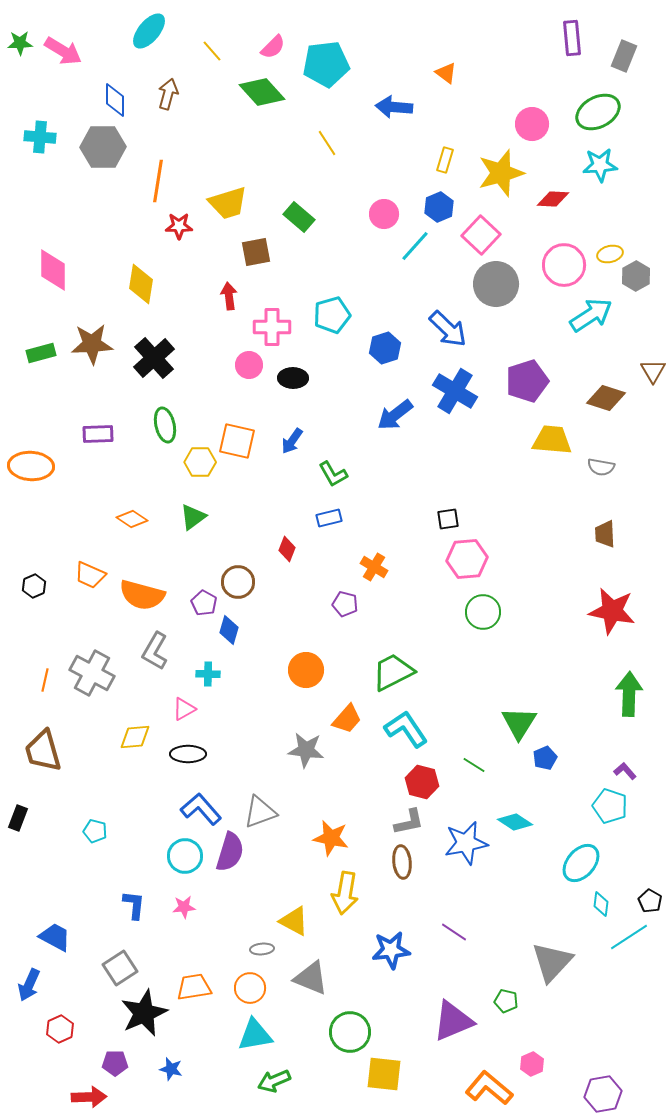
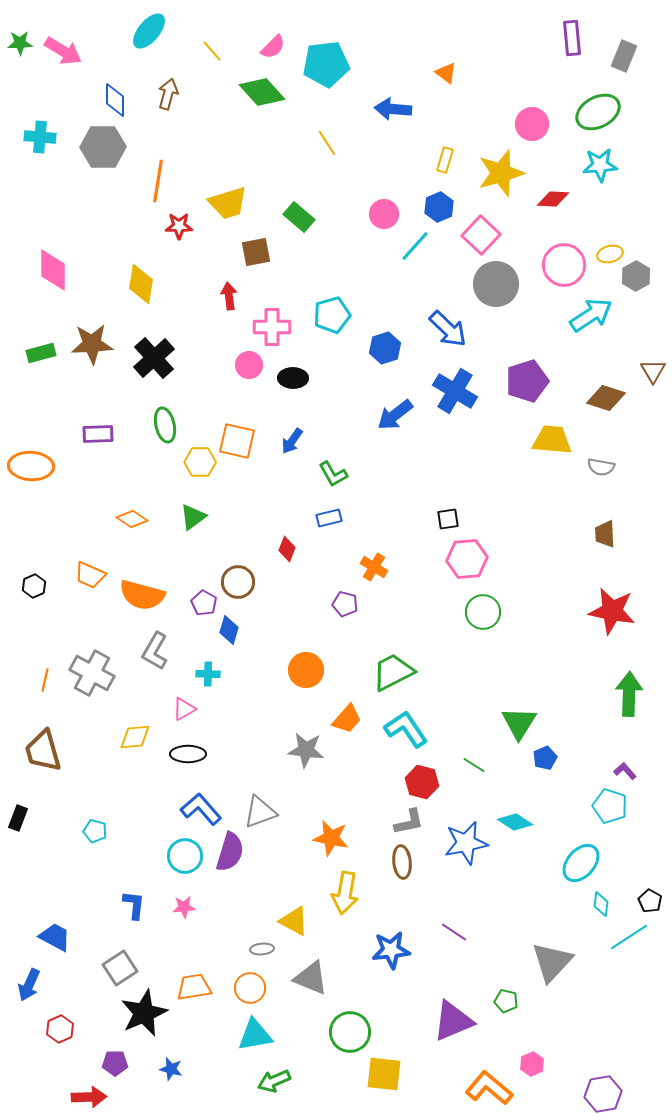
blue arrow at (394, 107): moved 1 px left, 2 px down
